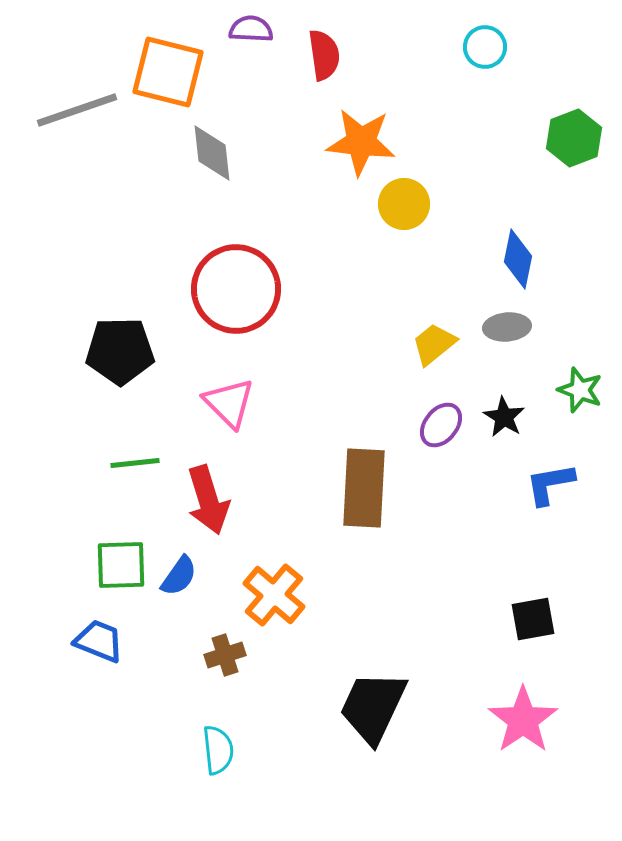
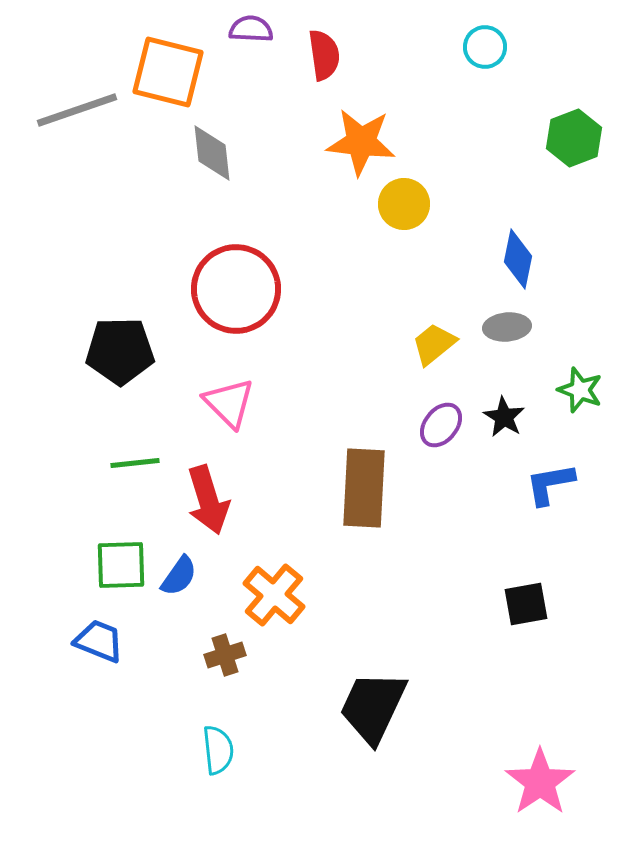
black square: moved 7 px left, 15 px up
pink star: moved 17 px right, 62 px down
